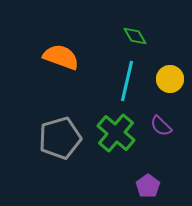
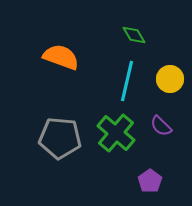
green diamond: moved 1 px left, 1 px up
gray pentagon: rotated 21 degrees clockwise
purple pentagon: moved 2 px right, 5 px up
